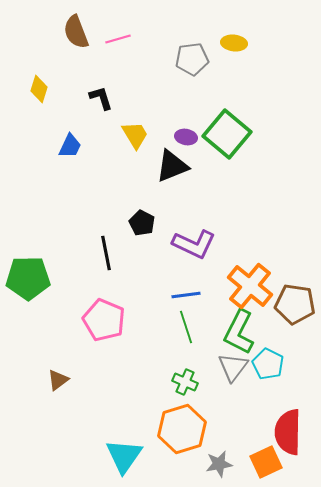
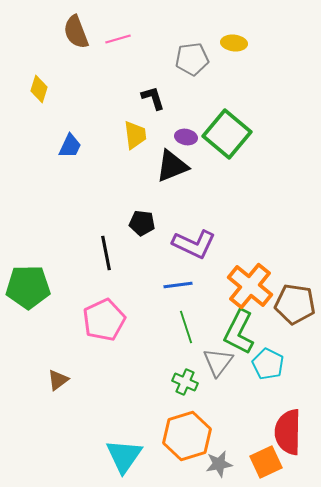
black L-shape: moved 52 px right
yellow trapezoid: rotated 24 degrees clockwise
black pentagon: rotated 20 degrees counterclockwise
green pentagon: moved 9 px down
blue line: moved 8 px left, 10 px up
pink pentagon: rotated 24 degrees clockwise
gray triangle: moved 15 px left, 5 px up
orange hexagon: moved 5 px right, 7 px down
